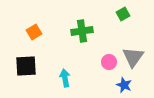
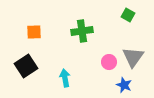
green square: moved 5 px right, 1 px down; rotated 32 degrees counterclockwise
orange square: rotated 28 degrees clockwise
black square: rotated 30 degrees counterclockwise
